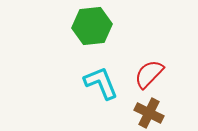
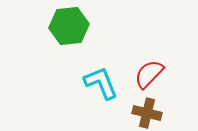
green hexagon: moved 23 px left
brown cross: moved 2 px left; rotated 12 degrees counterclockwise
